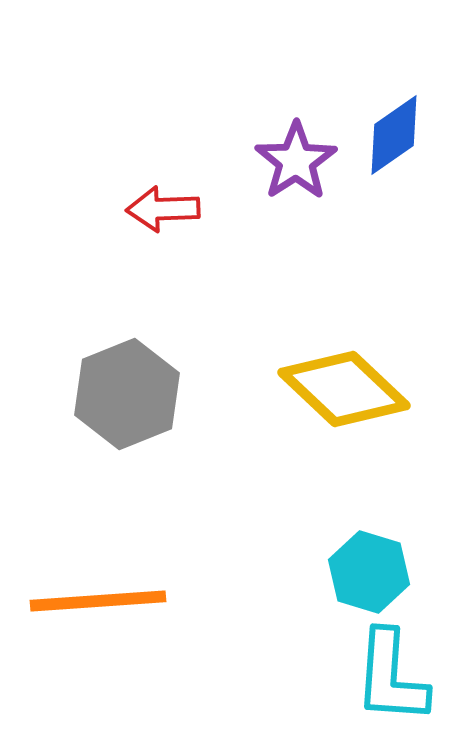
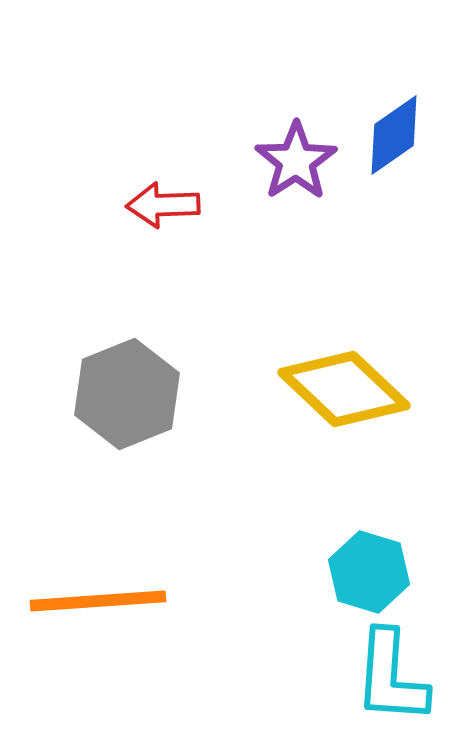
red arrow: moved 4 px up
